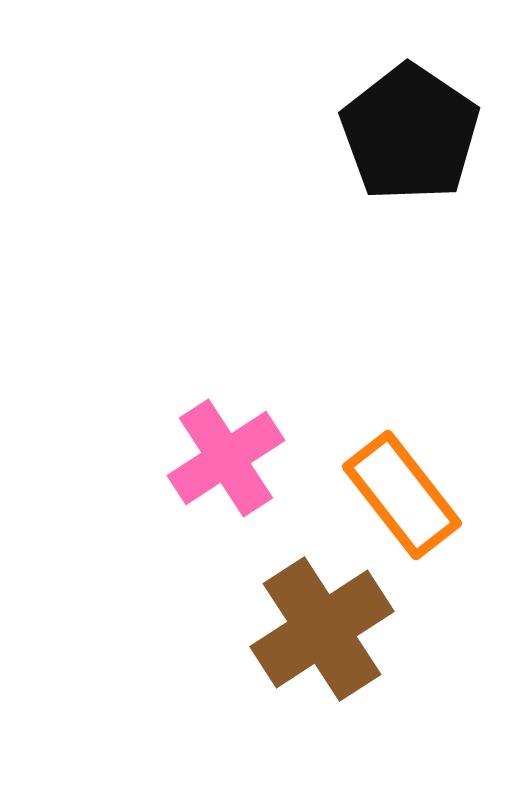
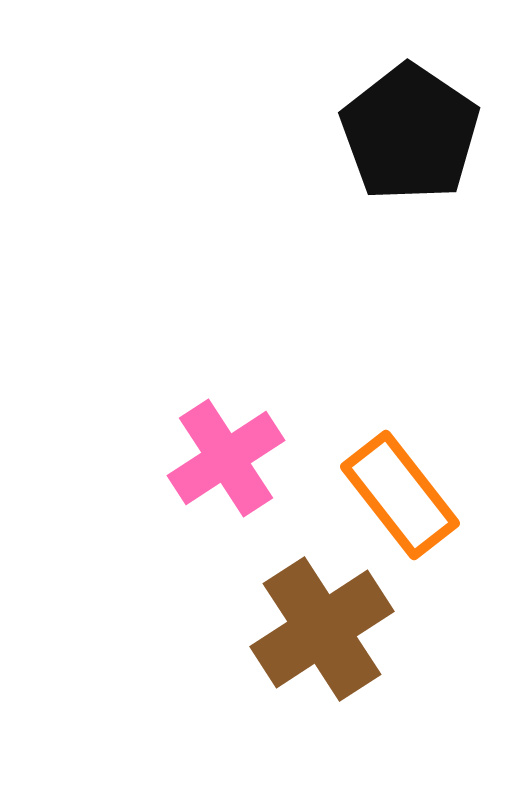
orange rectangle: moved 2 px left
